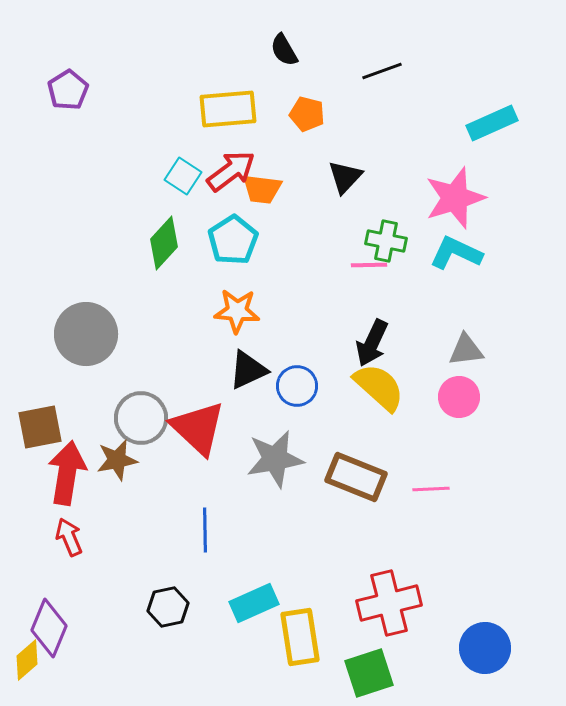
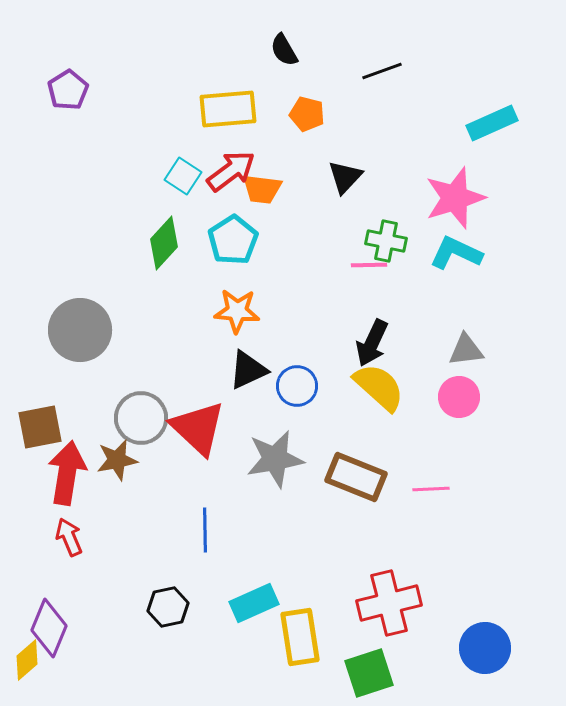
gray circle at (86, 334): moved 6 px left, 4 px up
